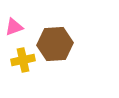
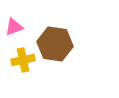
brown hexagon: rotated 12 degrees clockwise
